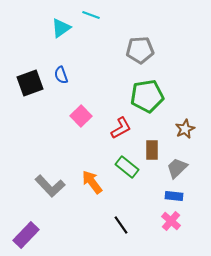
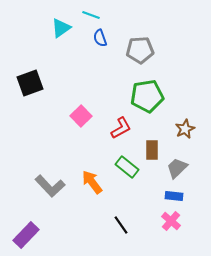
blue semicircle: moved 39 px right, 37 px up
